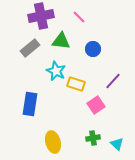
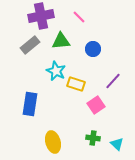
green triangle: rotated 12 degrees counterclockwise
gray rectangle: moved 3 px up
green cross: rotated 16 degrees clockwise
